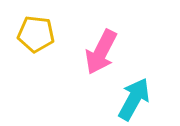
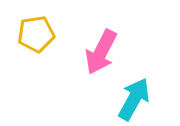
yellow pentagon: rotated 15 degrees counterclockwise
